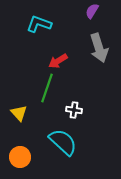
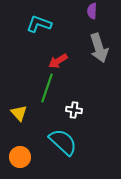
purple semicircle: rotated 28 degrees counterclockwise
